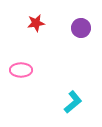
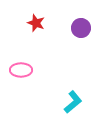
red star: rotated 30 degrees clockwise
